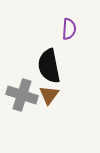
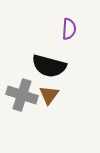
black semicircle: rotated 64 degrees counterclockwise
